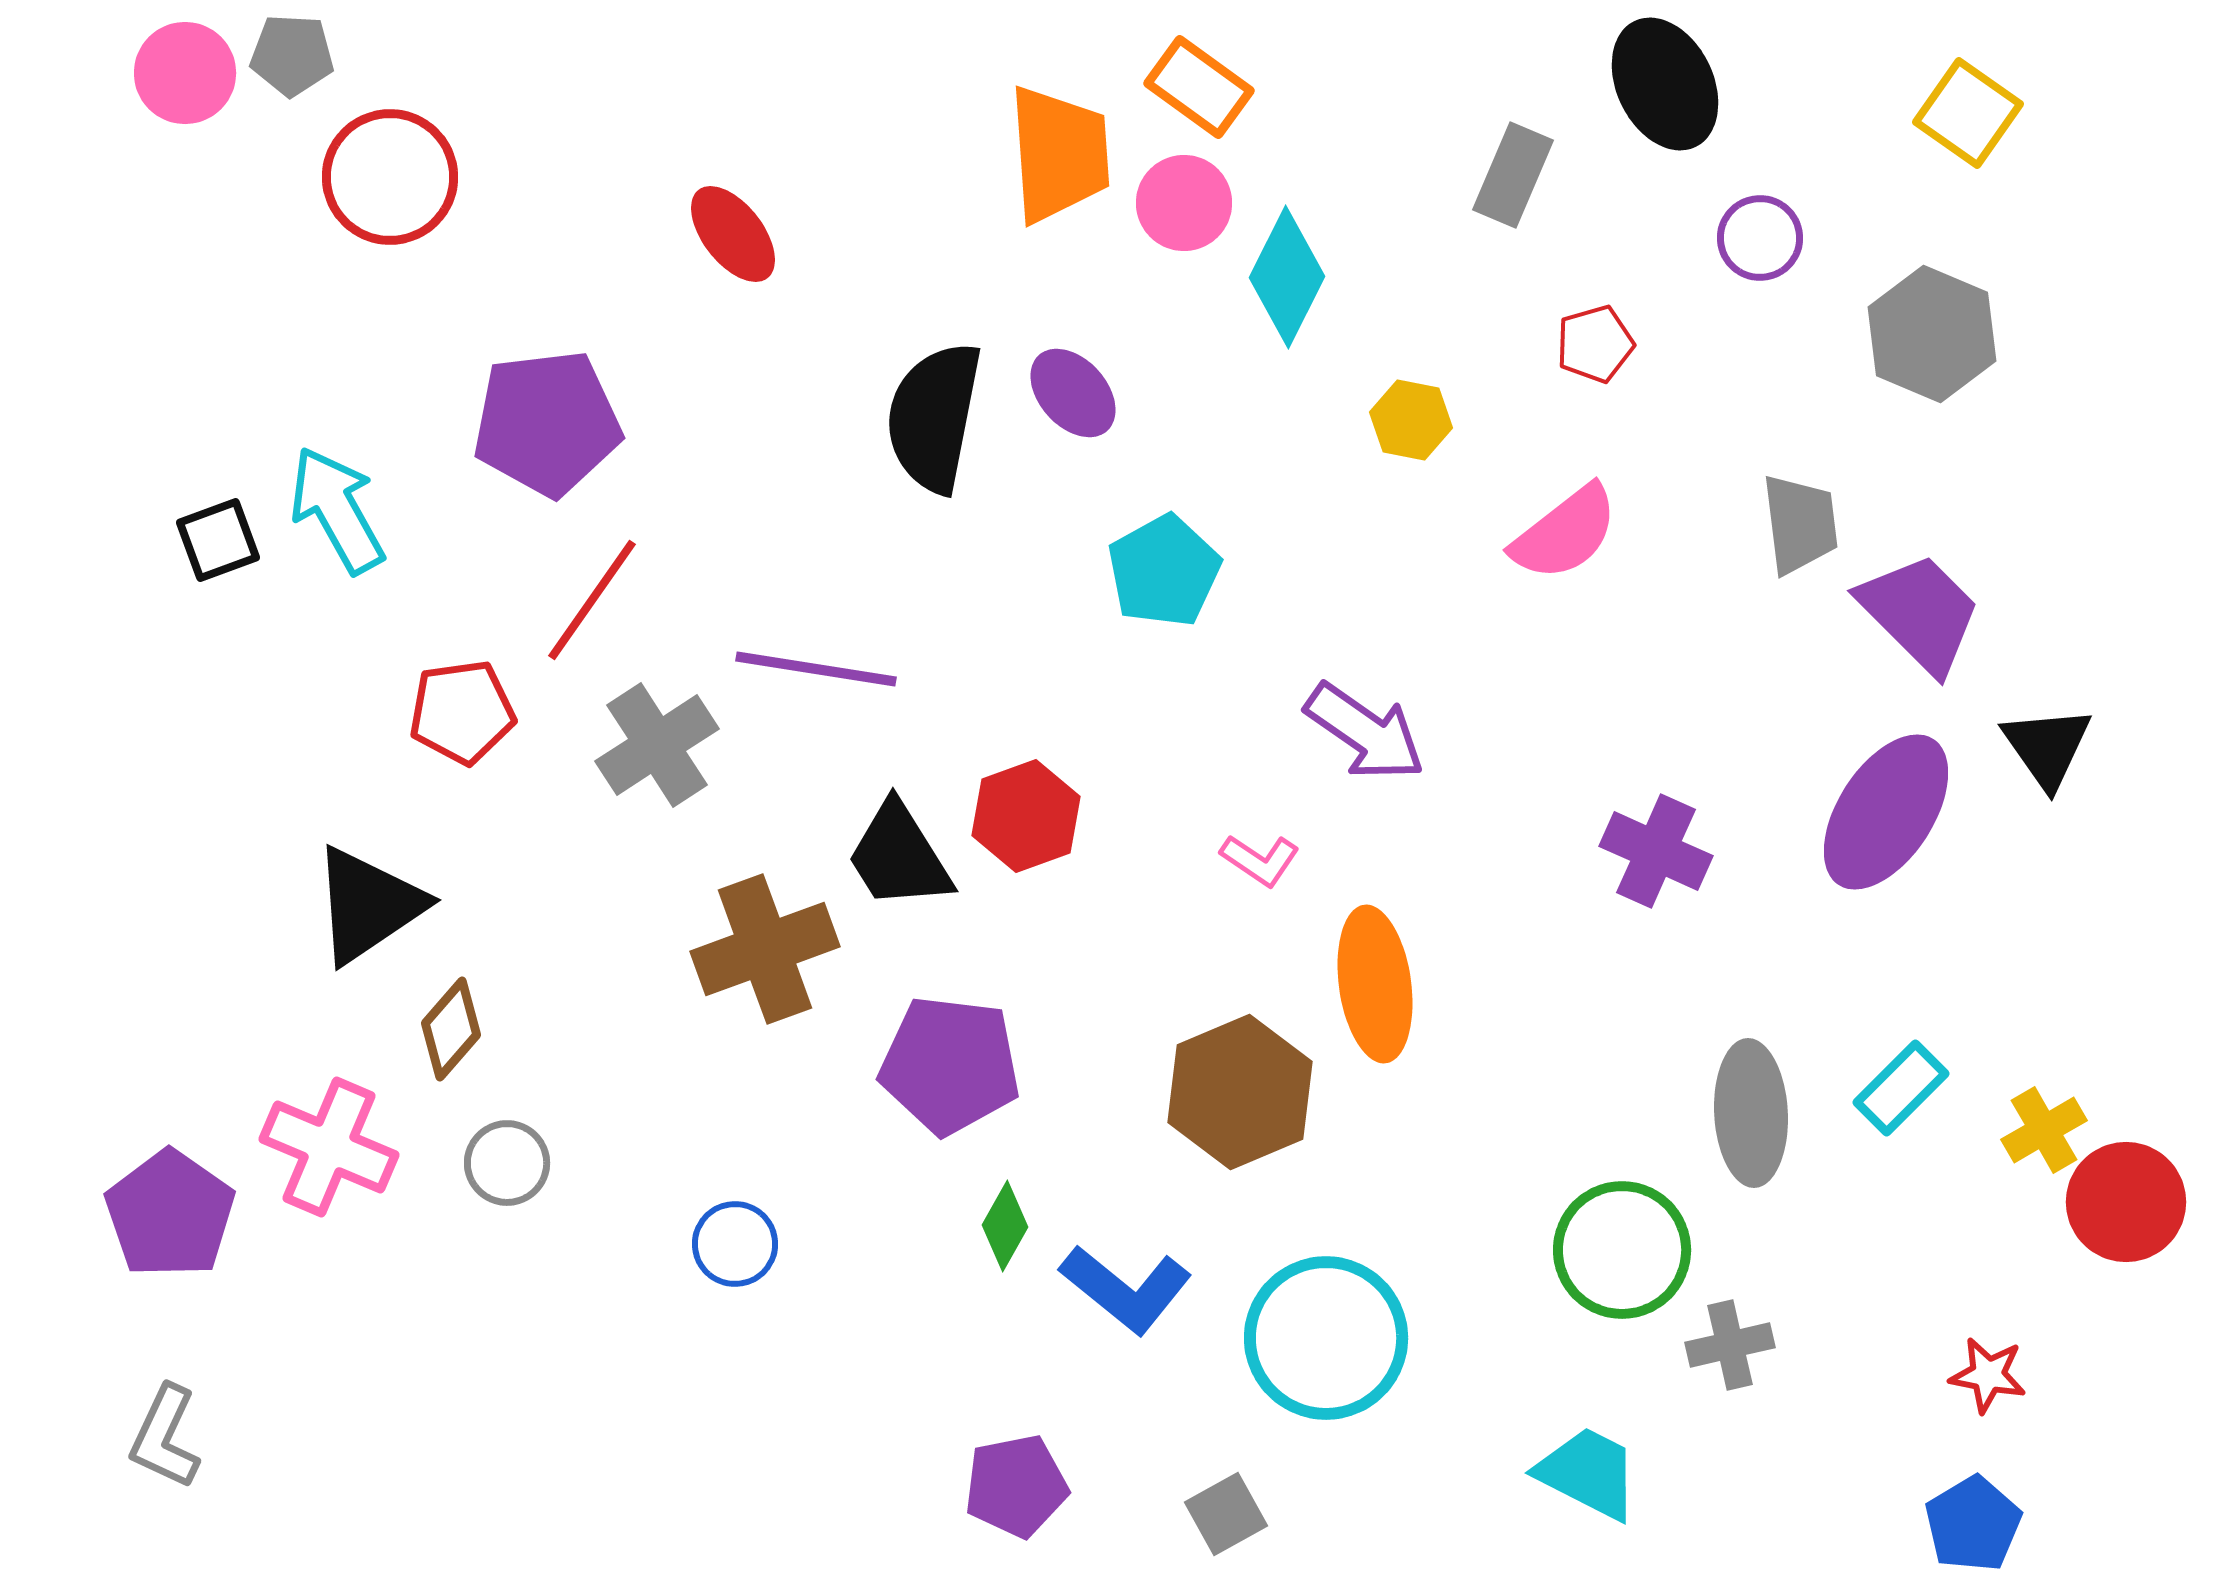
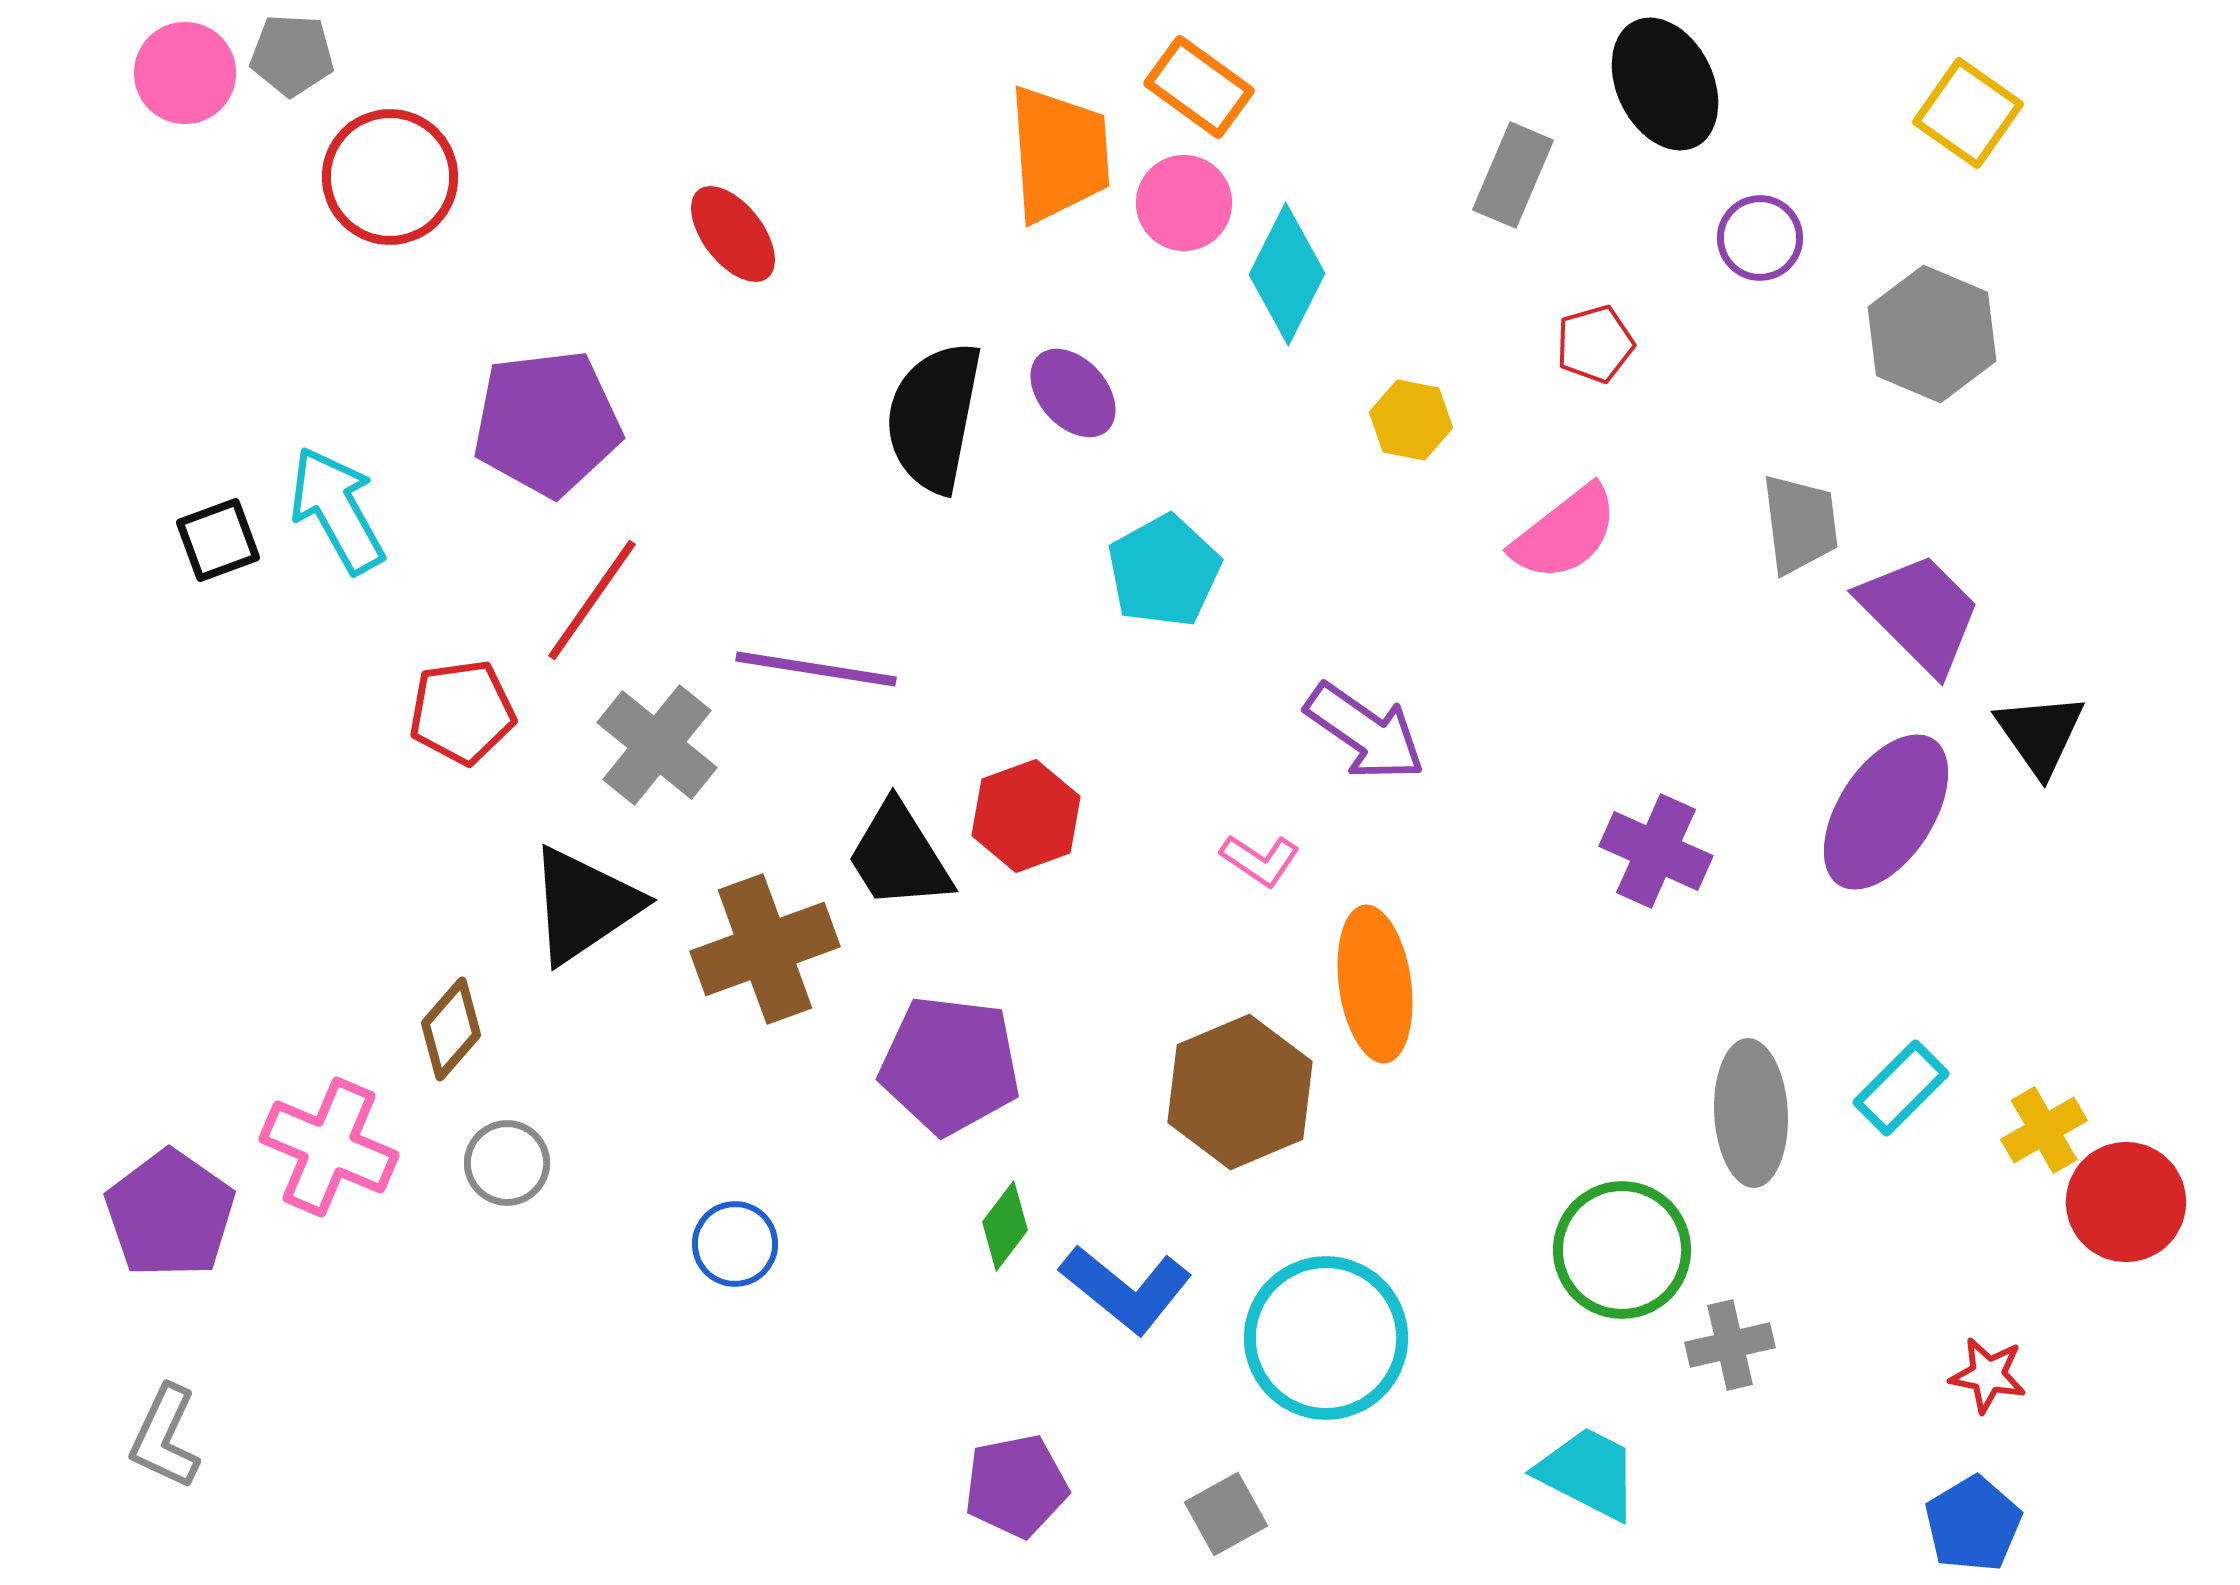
cyan diamond at (1287, 277): moved 3 px up
gray cross at (657, 745): rotated 18 degrees counterclockwise
black triangle at (2047, 747): moved 7 px left, 13 px up
black triangle at (368, 905): moved 216 px right
green diamond at (1005, 1226): rotated 8 degrees clockwise
